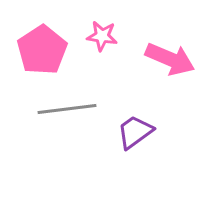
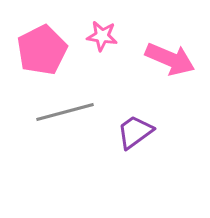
pink pentagon: rotated 6 degrees clockwise
gray line: moved 2 px left, 3 px down; rotated 8 degrees counterclockwise
